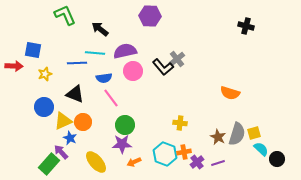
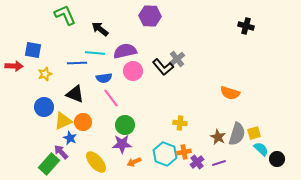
purple line: moved 1 px right
